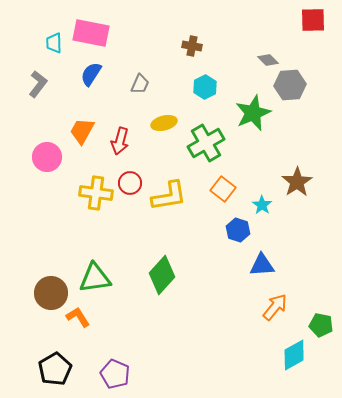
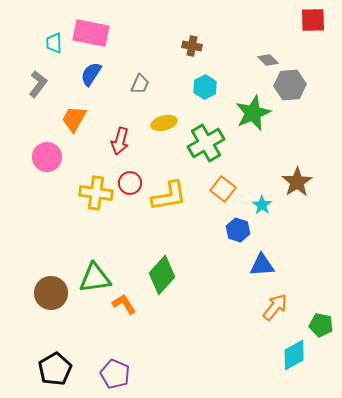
orange trapezoid: moved 8 px left, 12 px up
orange L-shape: moved 46 px right, 13 px up
